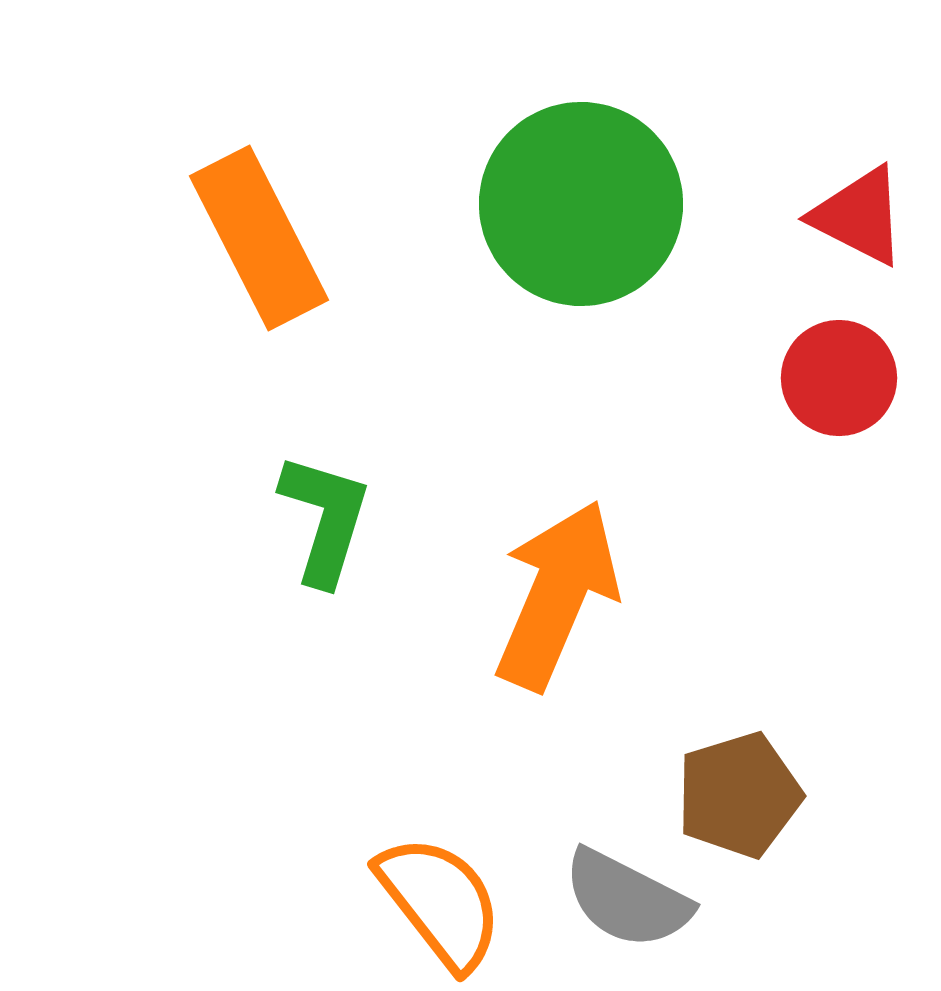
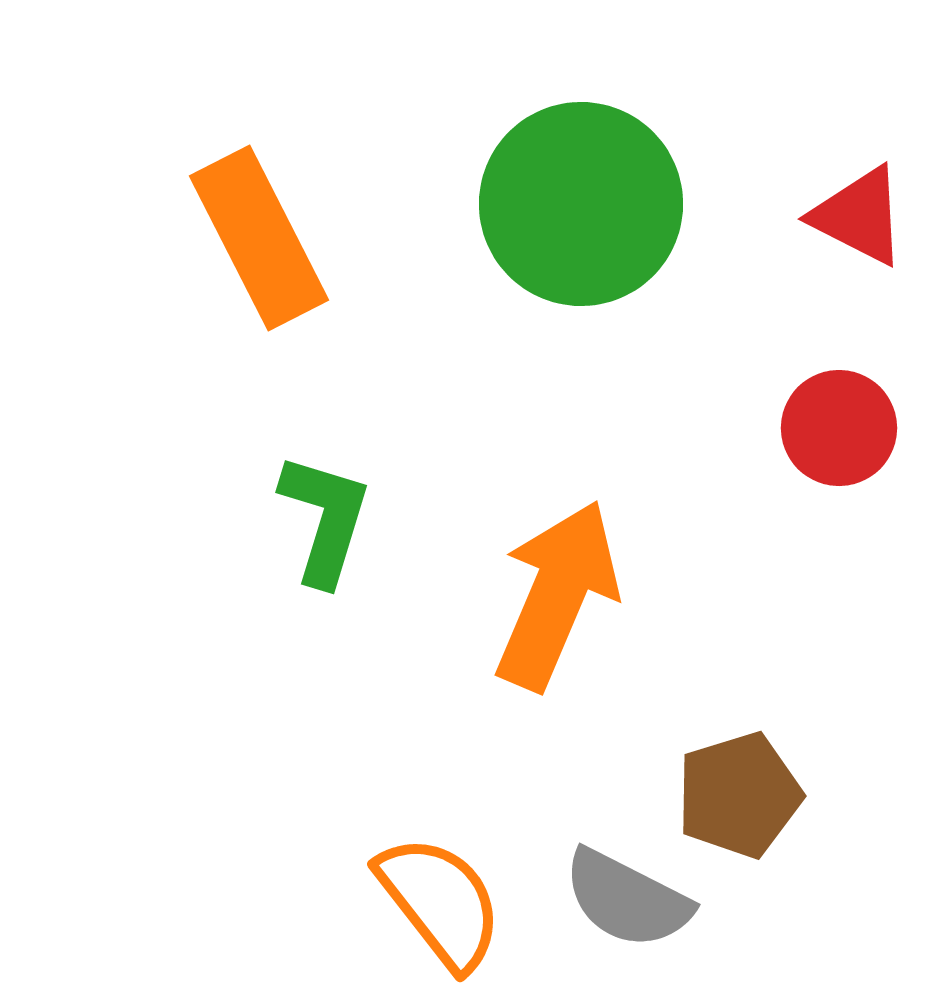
red circle: moved 50 px down
